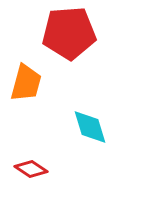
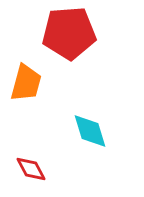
cyan diamond: moved 4 px down
red diamond: rotated 28 degrees clockwise
